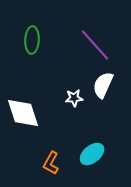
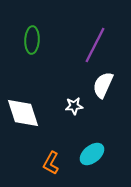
purple line: rotated 69 degrees clockwise
white star: moved 8 px down
